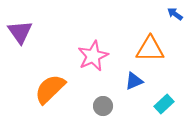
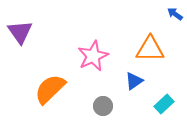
blue triangle: rotated 12 degrees counterclockwise
